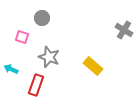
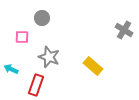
pink square: rotated 16 degrees counterclockwise
